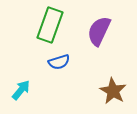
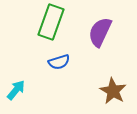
green rectangle: moved 1 px right, 3 px up
purple semicircle: moved 1 px right, 1 px down
cyan arrow: moved 5 px left
